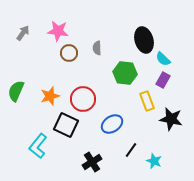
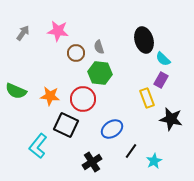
gray semicircle: moved 2 px right, 1 px up; rotated 16 degrees counterclockwise
brown circle: moved 7 px right
green hexagon: moved 25 px left
purple rectangle: moved 2 px left
green semicircle: rotated 90 degrees counterclockwise
orange star: rotated 24 degrees clockwise
yellow rectangle: moved 3 px up
blue ellipse: moved 5 px down
black line: moved 1 px down
cyan star: rotated 21 degrees clockwise
